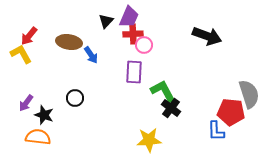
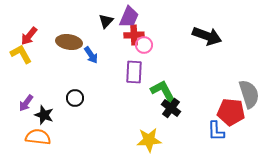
red cross: moved 1 px right, 1 px down
